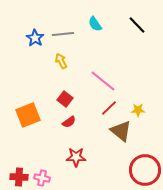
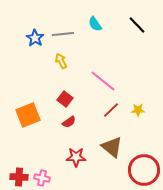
red line: moved 2 px right, 2 px down
brown triangle: moved 9 px left, 16 px down
red circle: moved 1 px left
